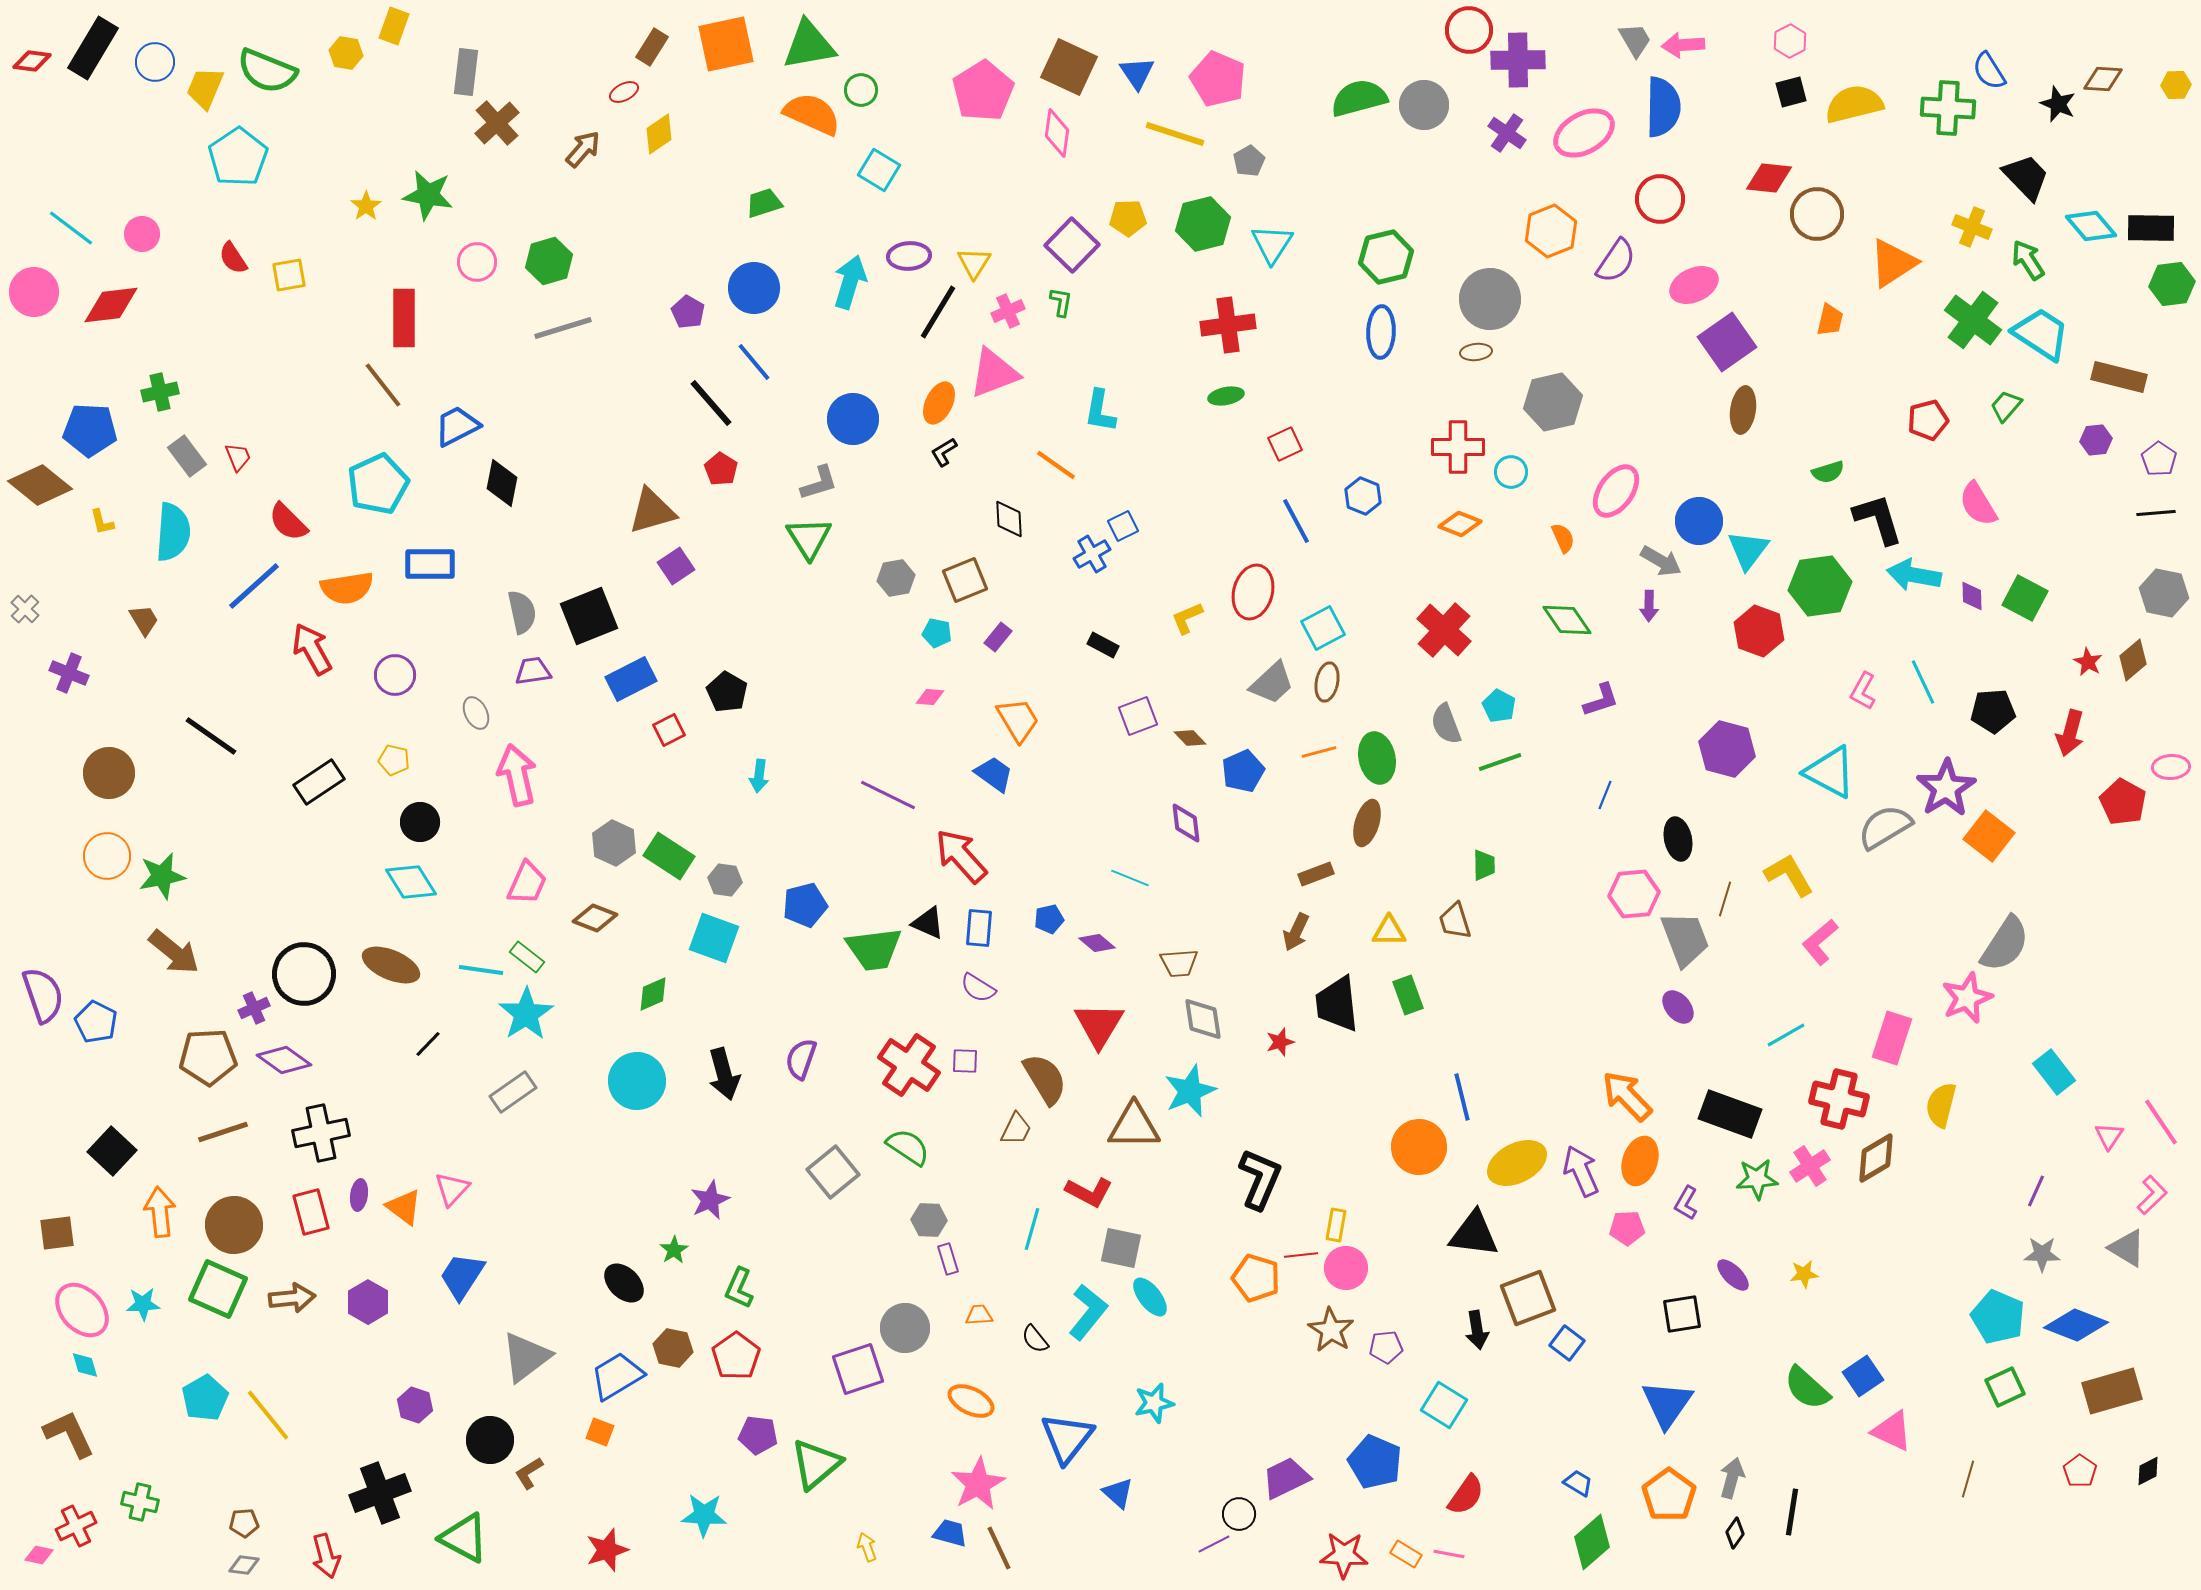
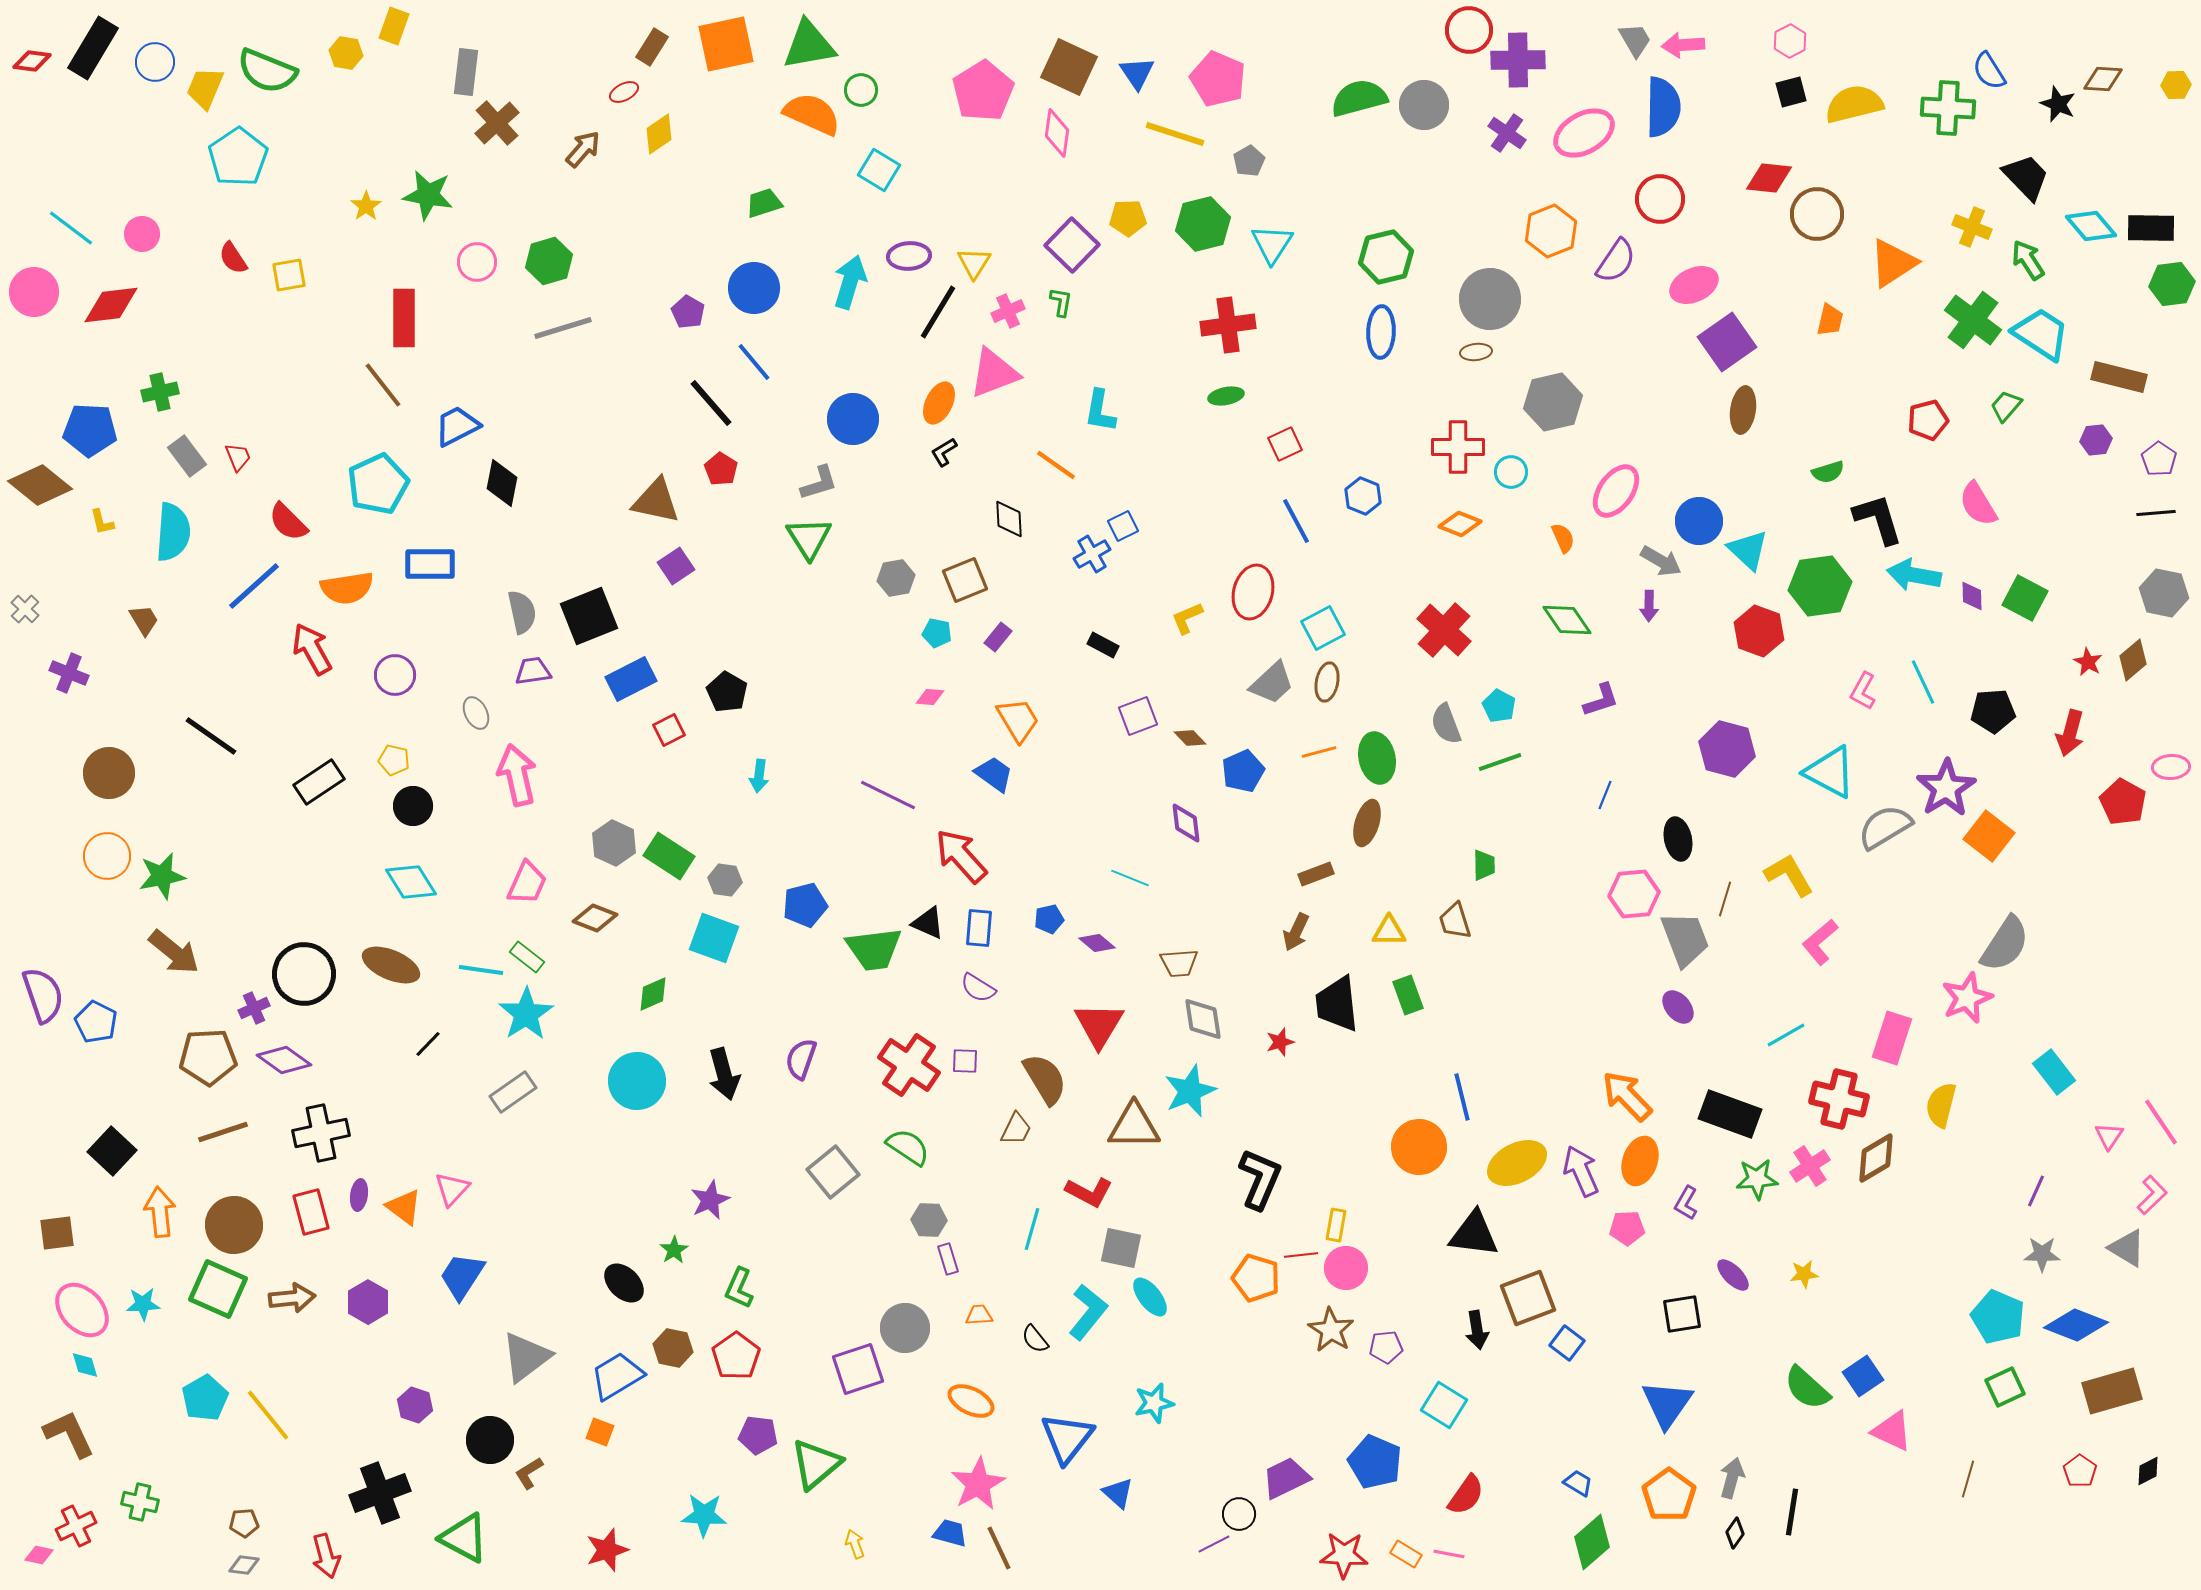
brown triangle at (652, 511): moved 4 px right, 10 px up; rotated 28 degrees clockwise
cyan triangle at (1748, 550): rotated 24 degrees counterclockwise
black circle at (420, 822): moved 7 px left, 16 px up
yellow arrow at (867, 1547): moved 12 px left, 3 px up
